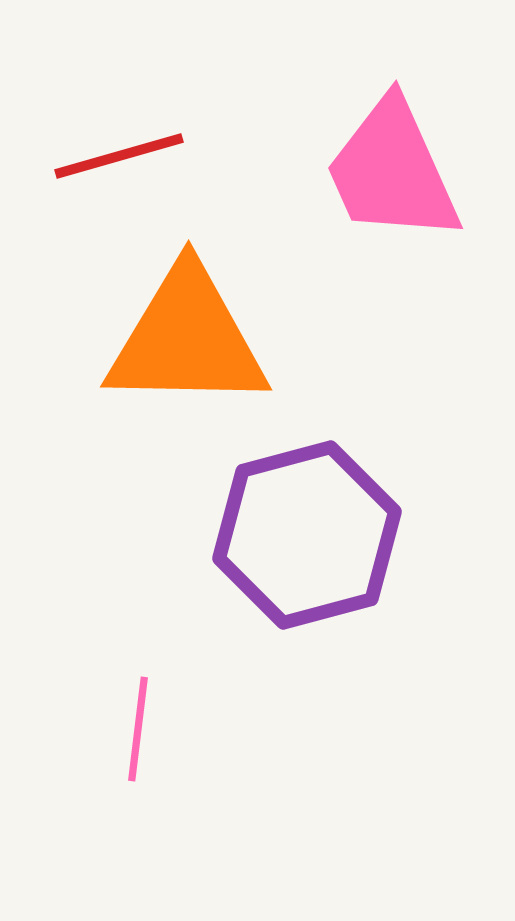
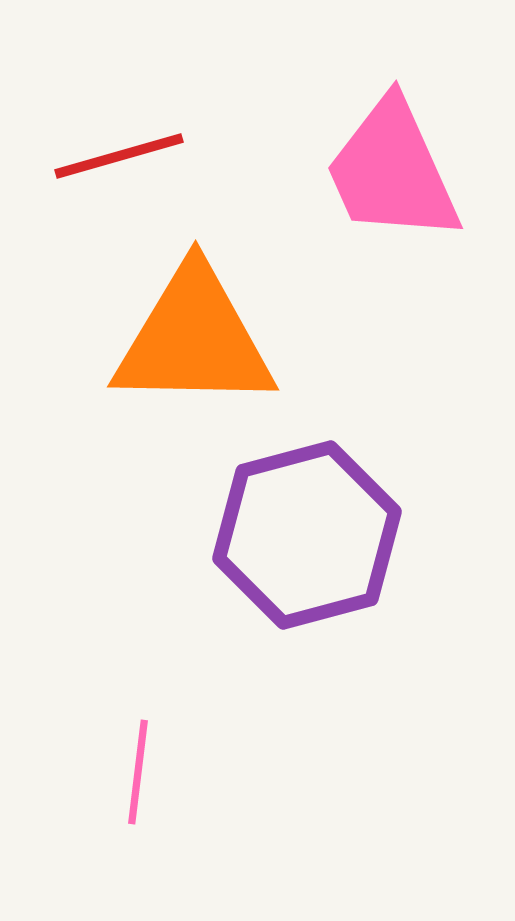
orange triangle: moved 7 px right
pink line: moved 43 px down
